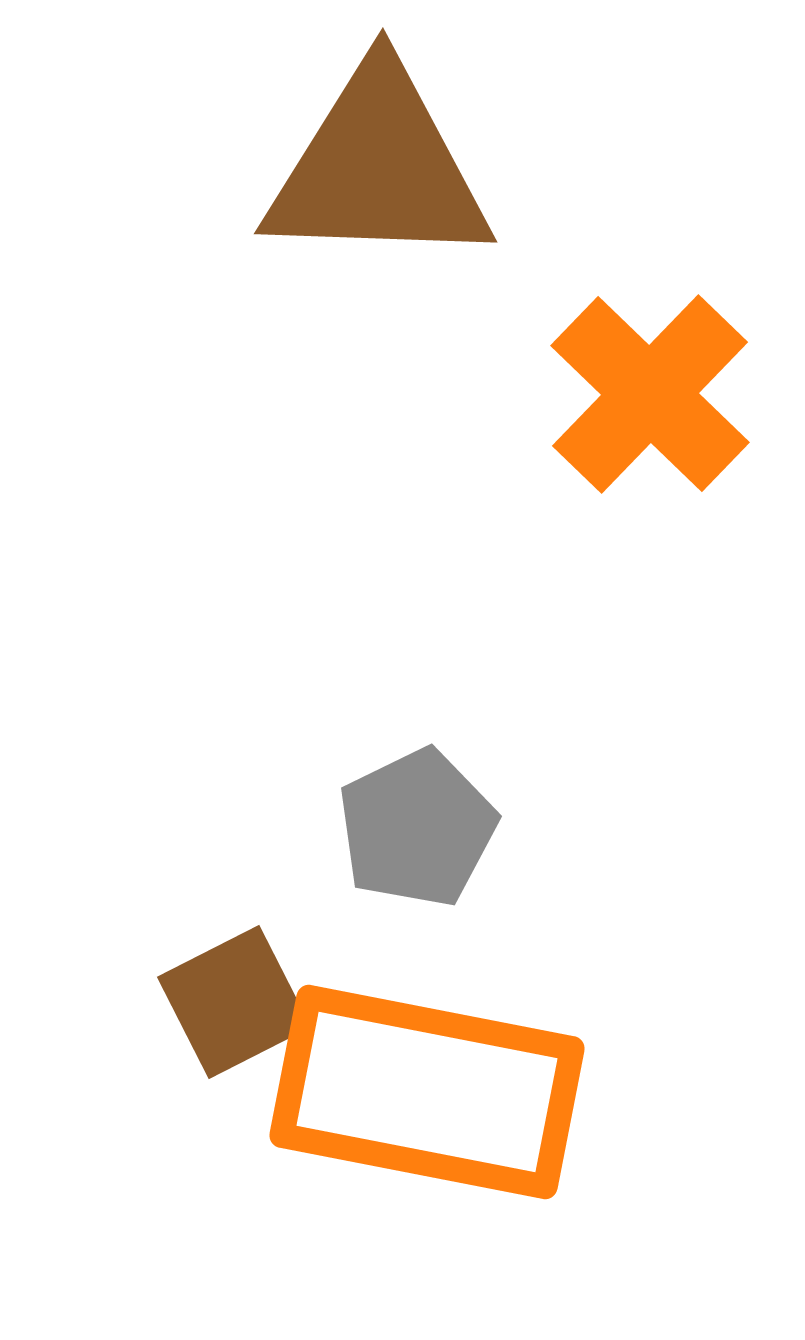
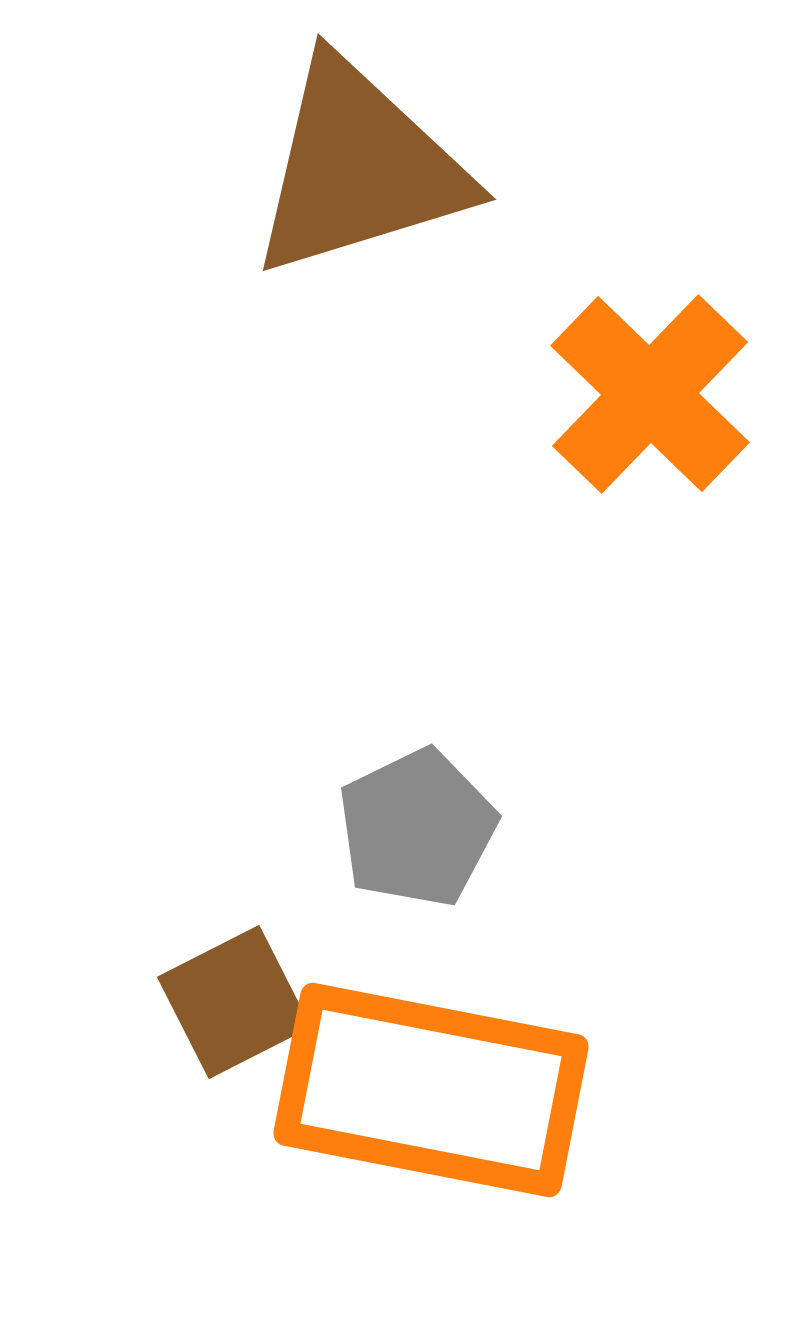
brown triangle: moved 19 px left; rotated 19 degrees counterclockwise
orange rectangle: moved 4 px right, 2 px up
